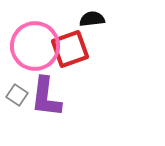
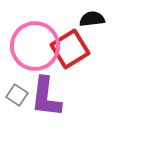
red square: rotated 12 degrees counterclockwise
